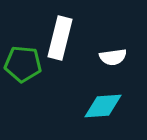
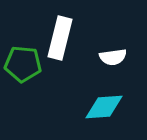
cyan diamond: moved 1 px right, 1 px down
